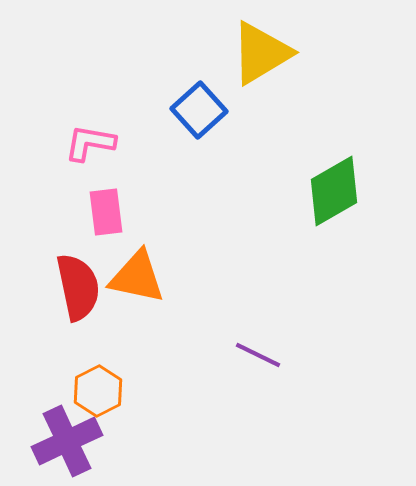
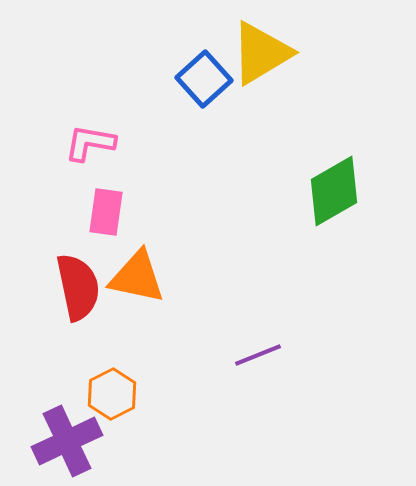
blue square: moved 5 px right, 31 px up
pink rectangle: rotated 15 degrees clockwise
purple line: rotated 48 degrees counterclockwise
orange hexagon: moved 14 px right, 3 px down
